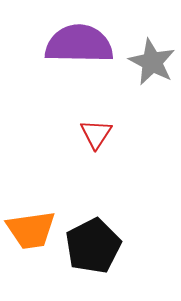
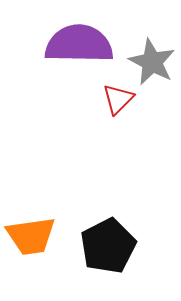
red triangle: moved 22 px right, 35 px up; rotated 12 degrees clockwise
orange trapezoid: moved 6 px down
black pentagon: moved 15 px right
